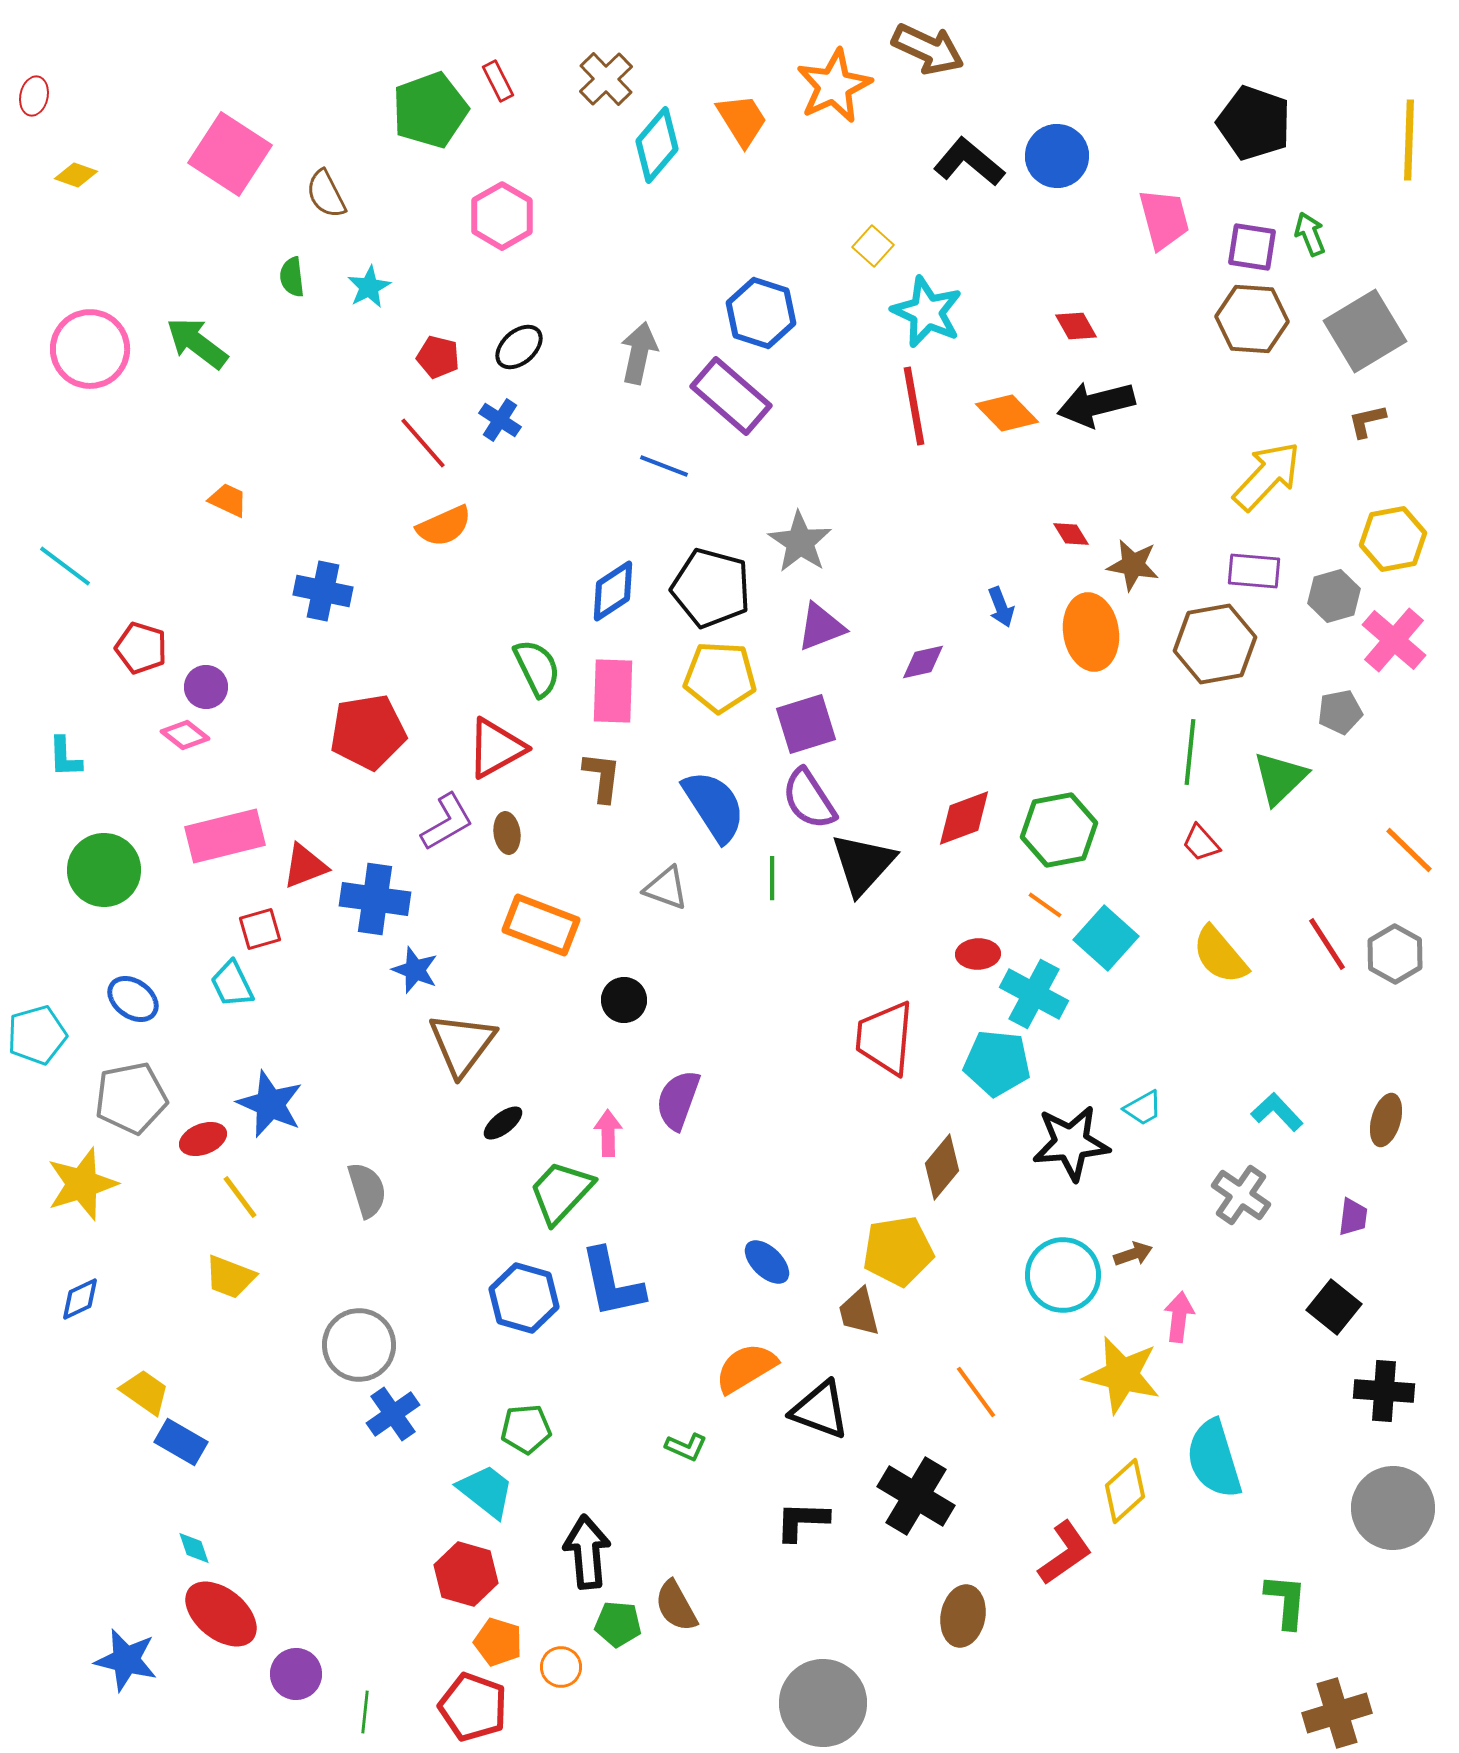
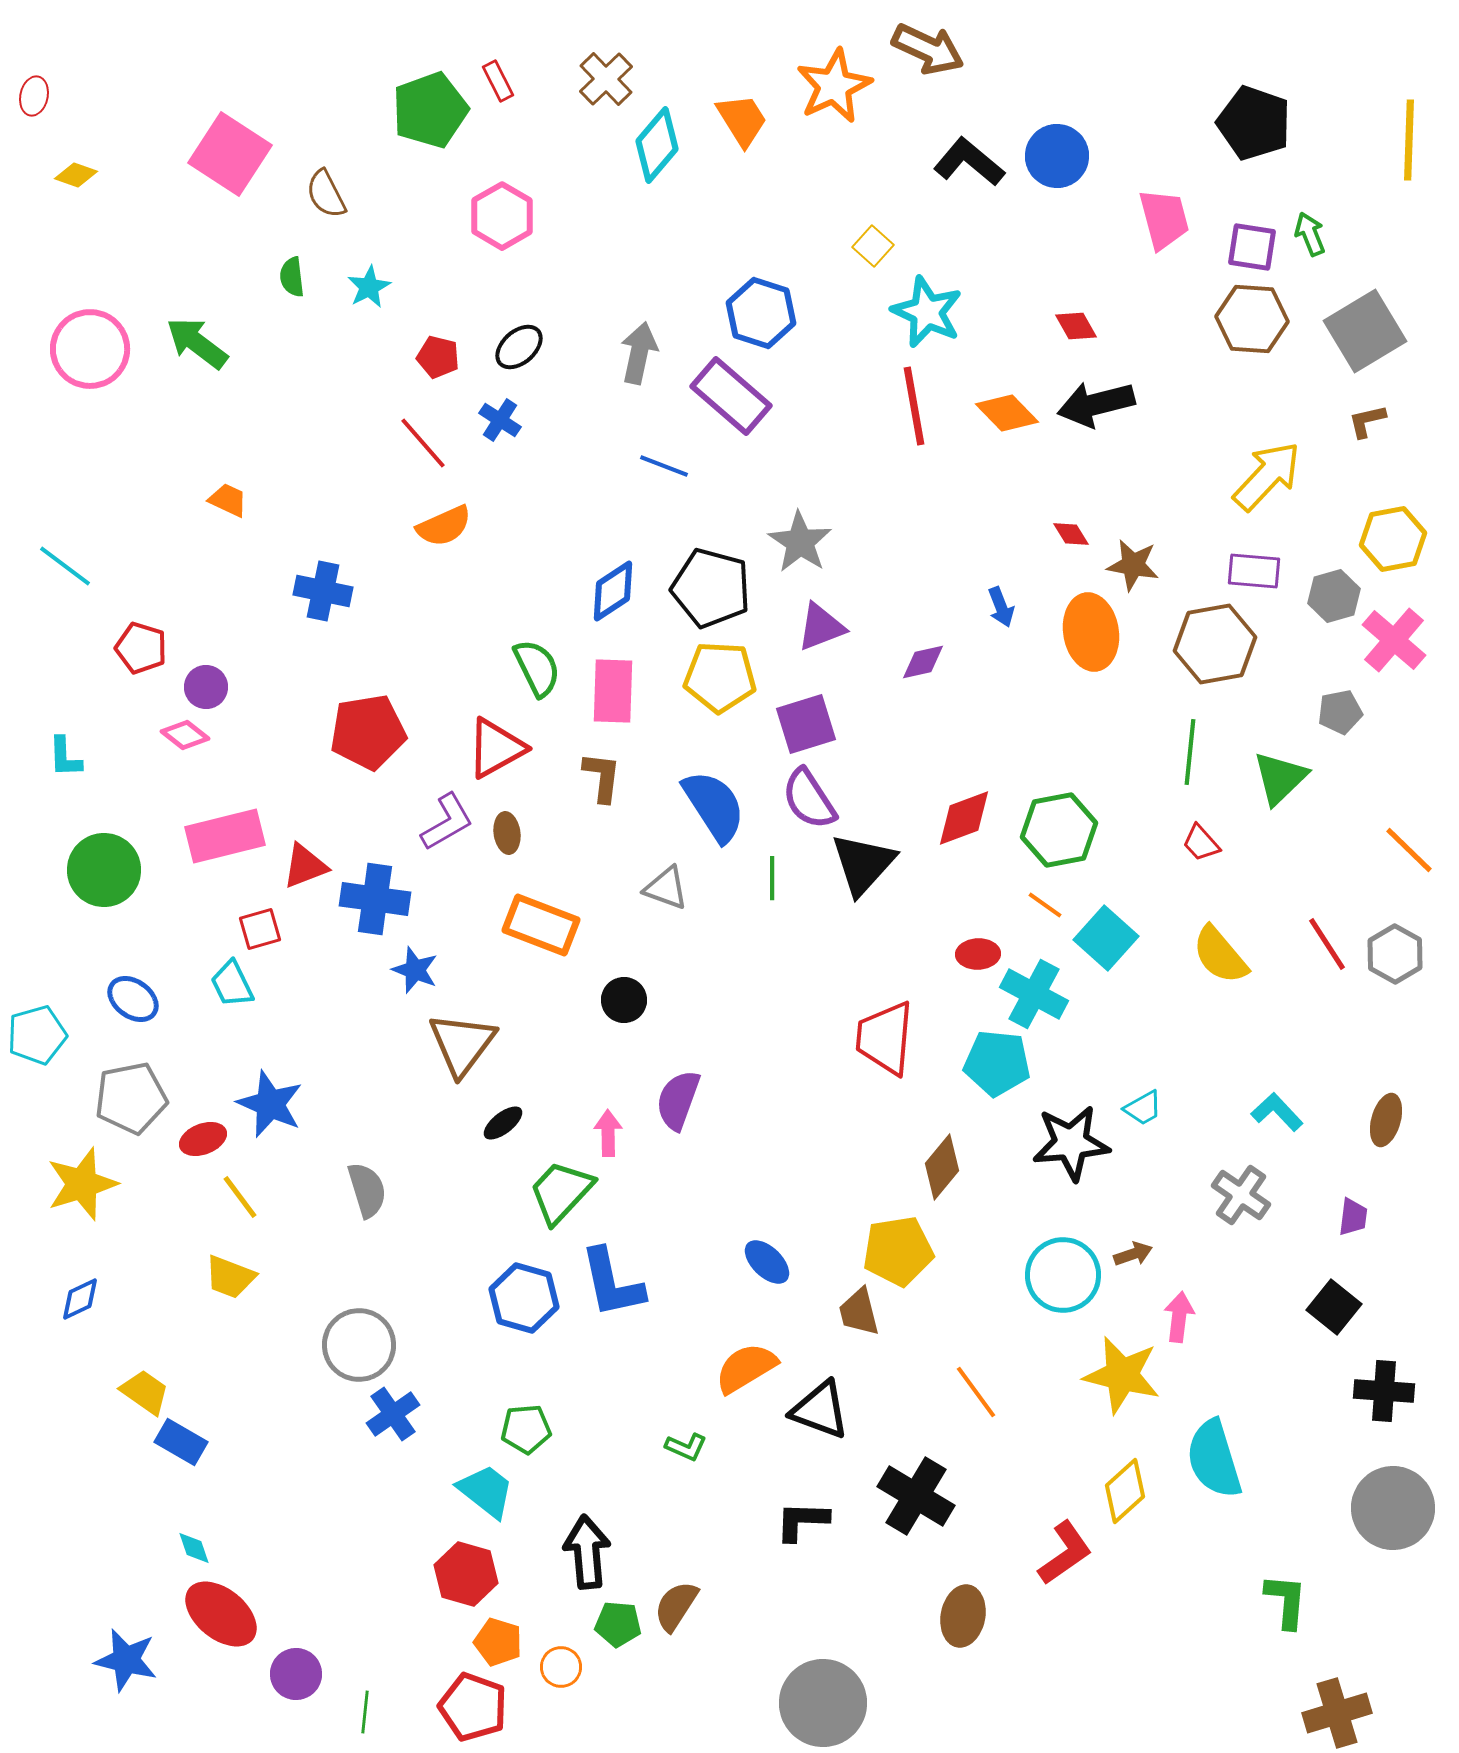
brown semicircle at (676, 1606): rotated 62 degrees clockwise
